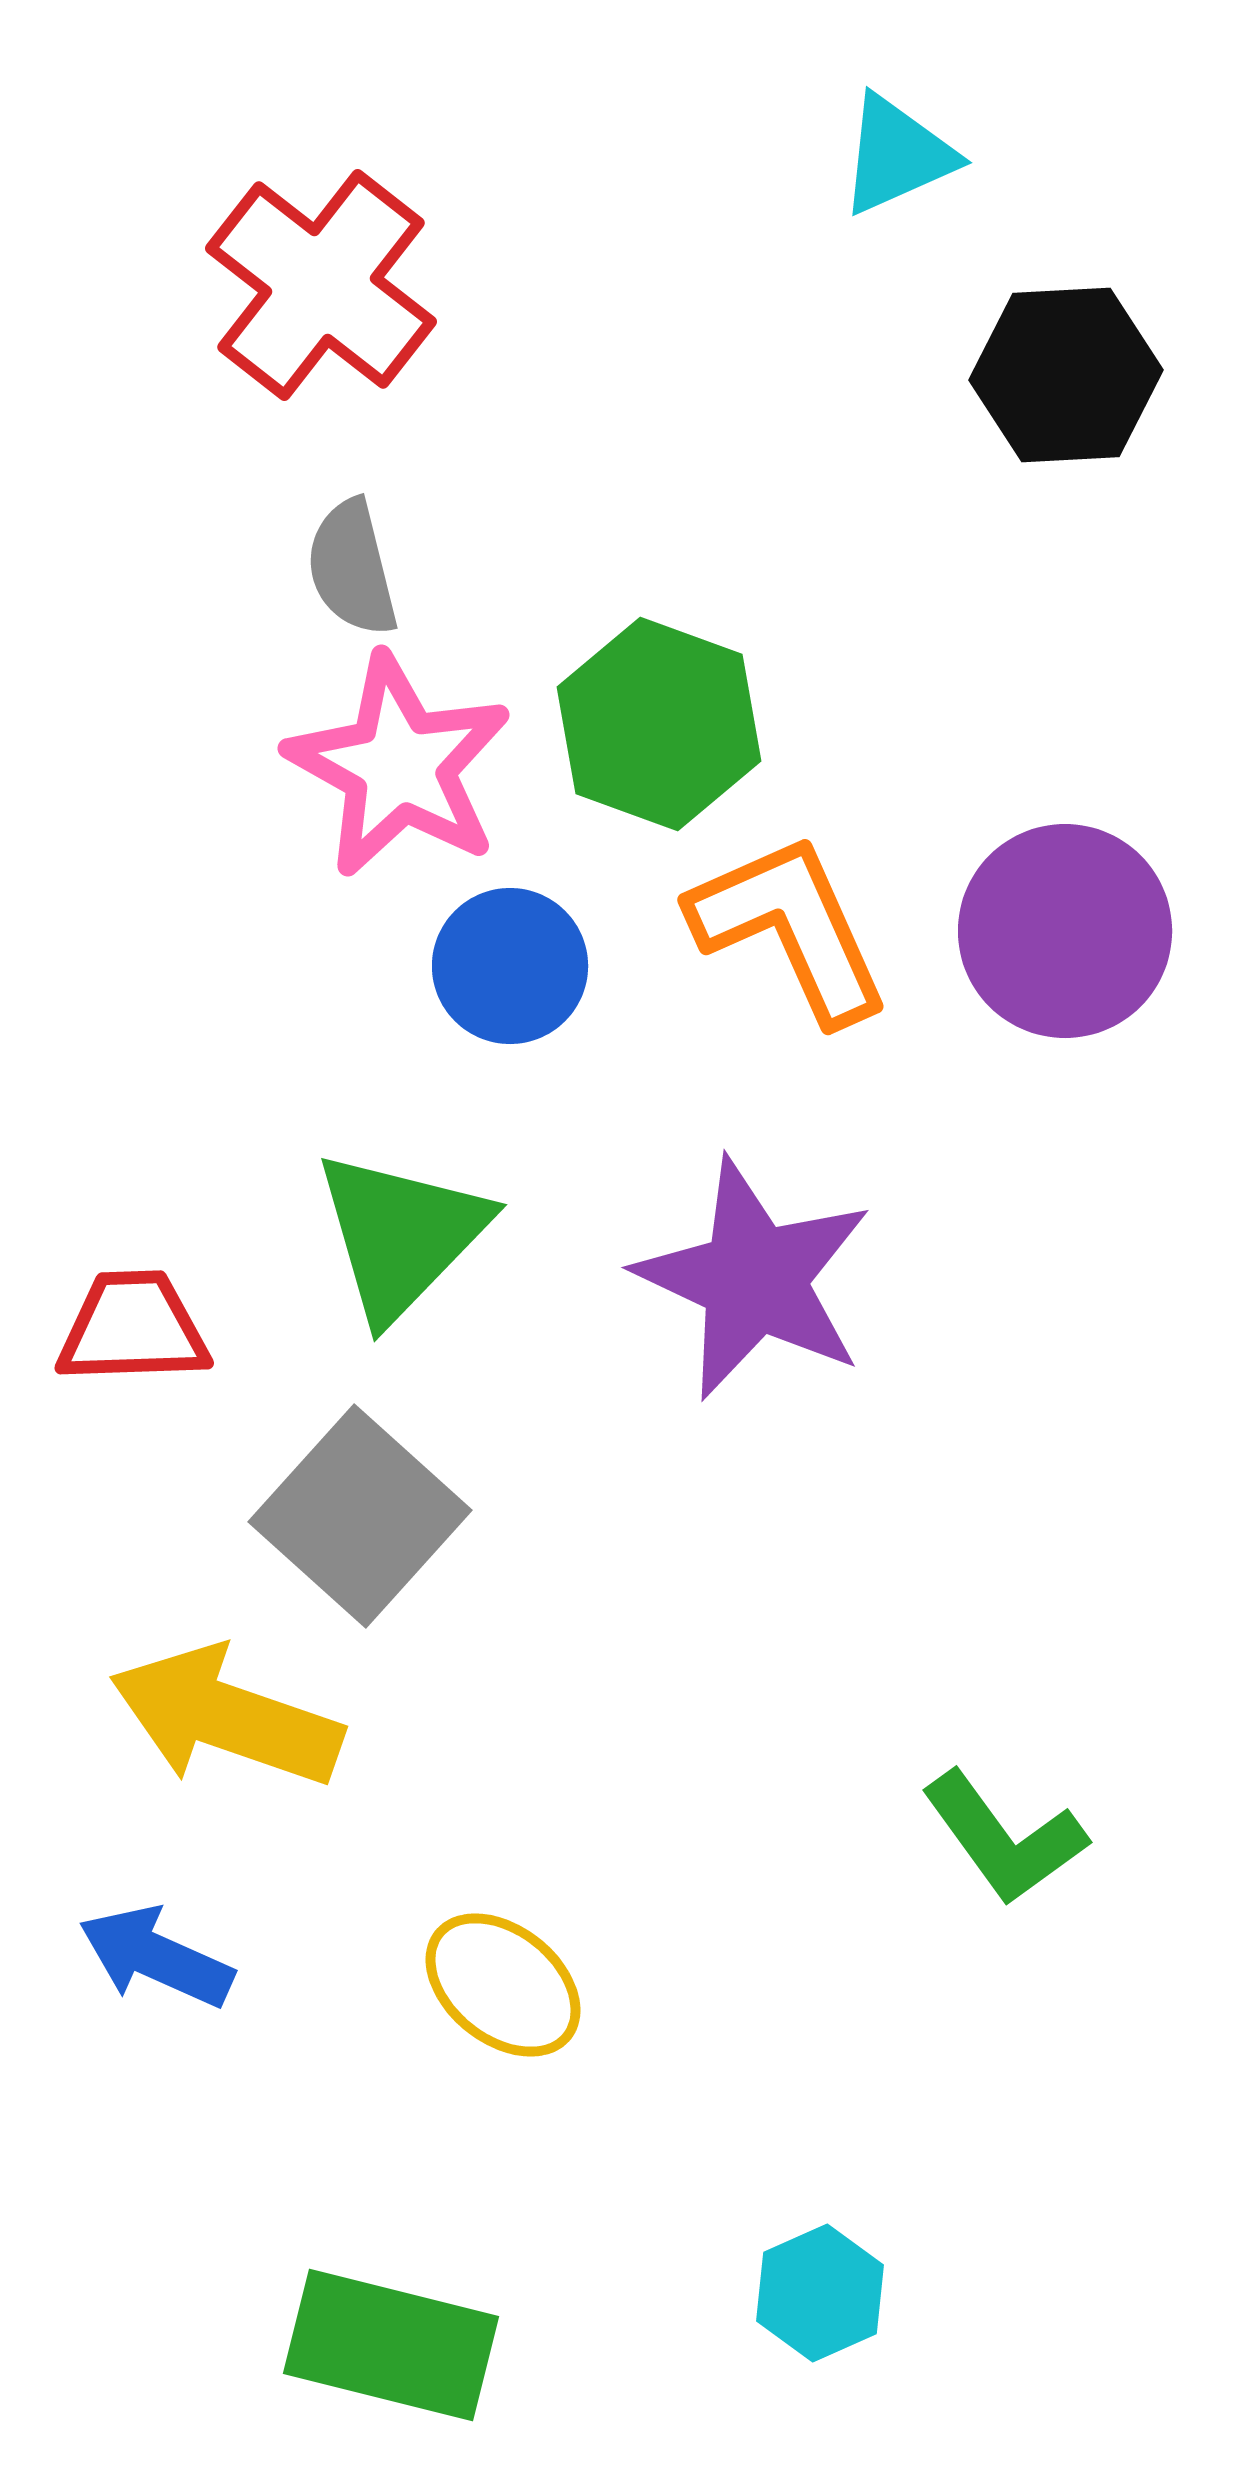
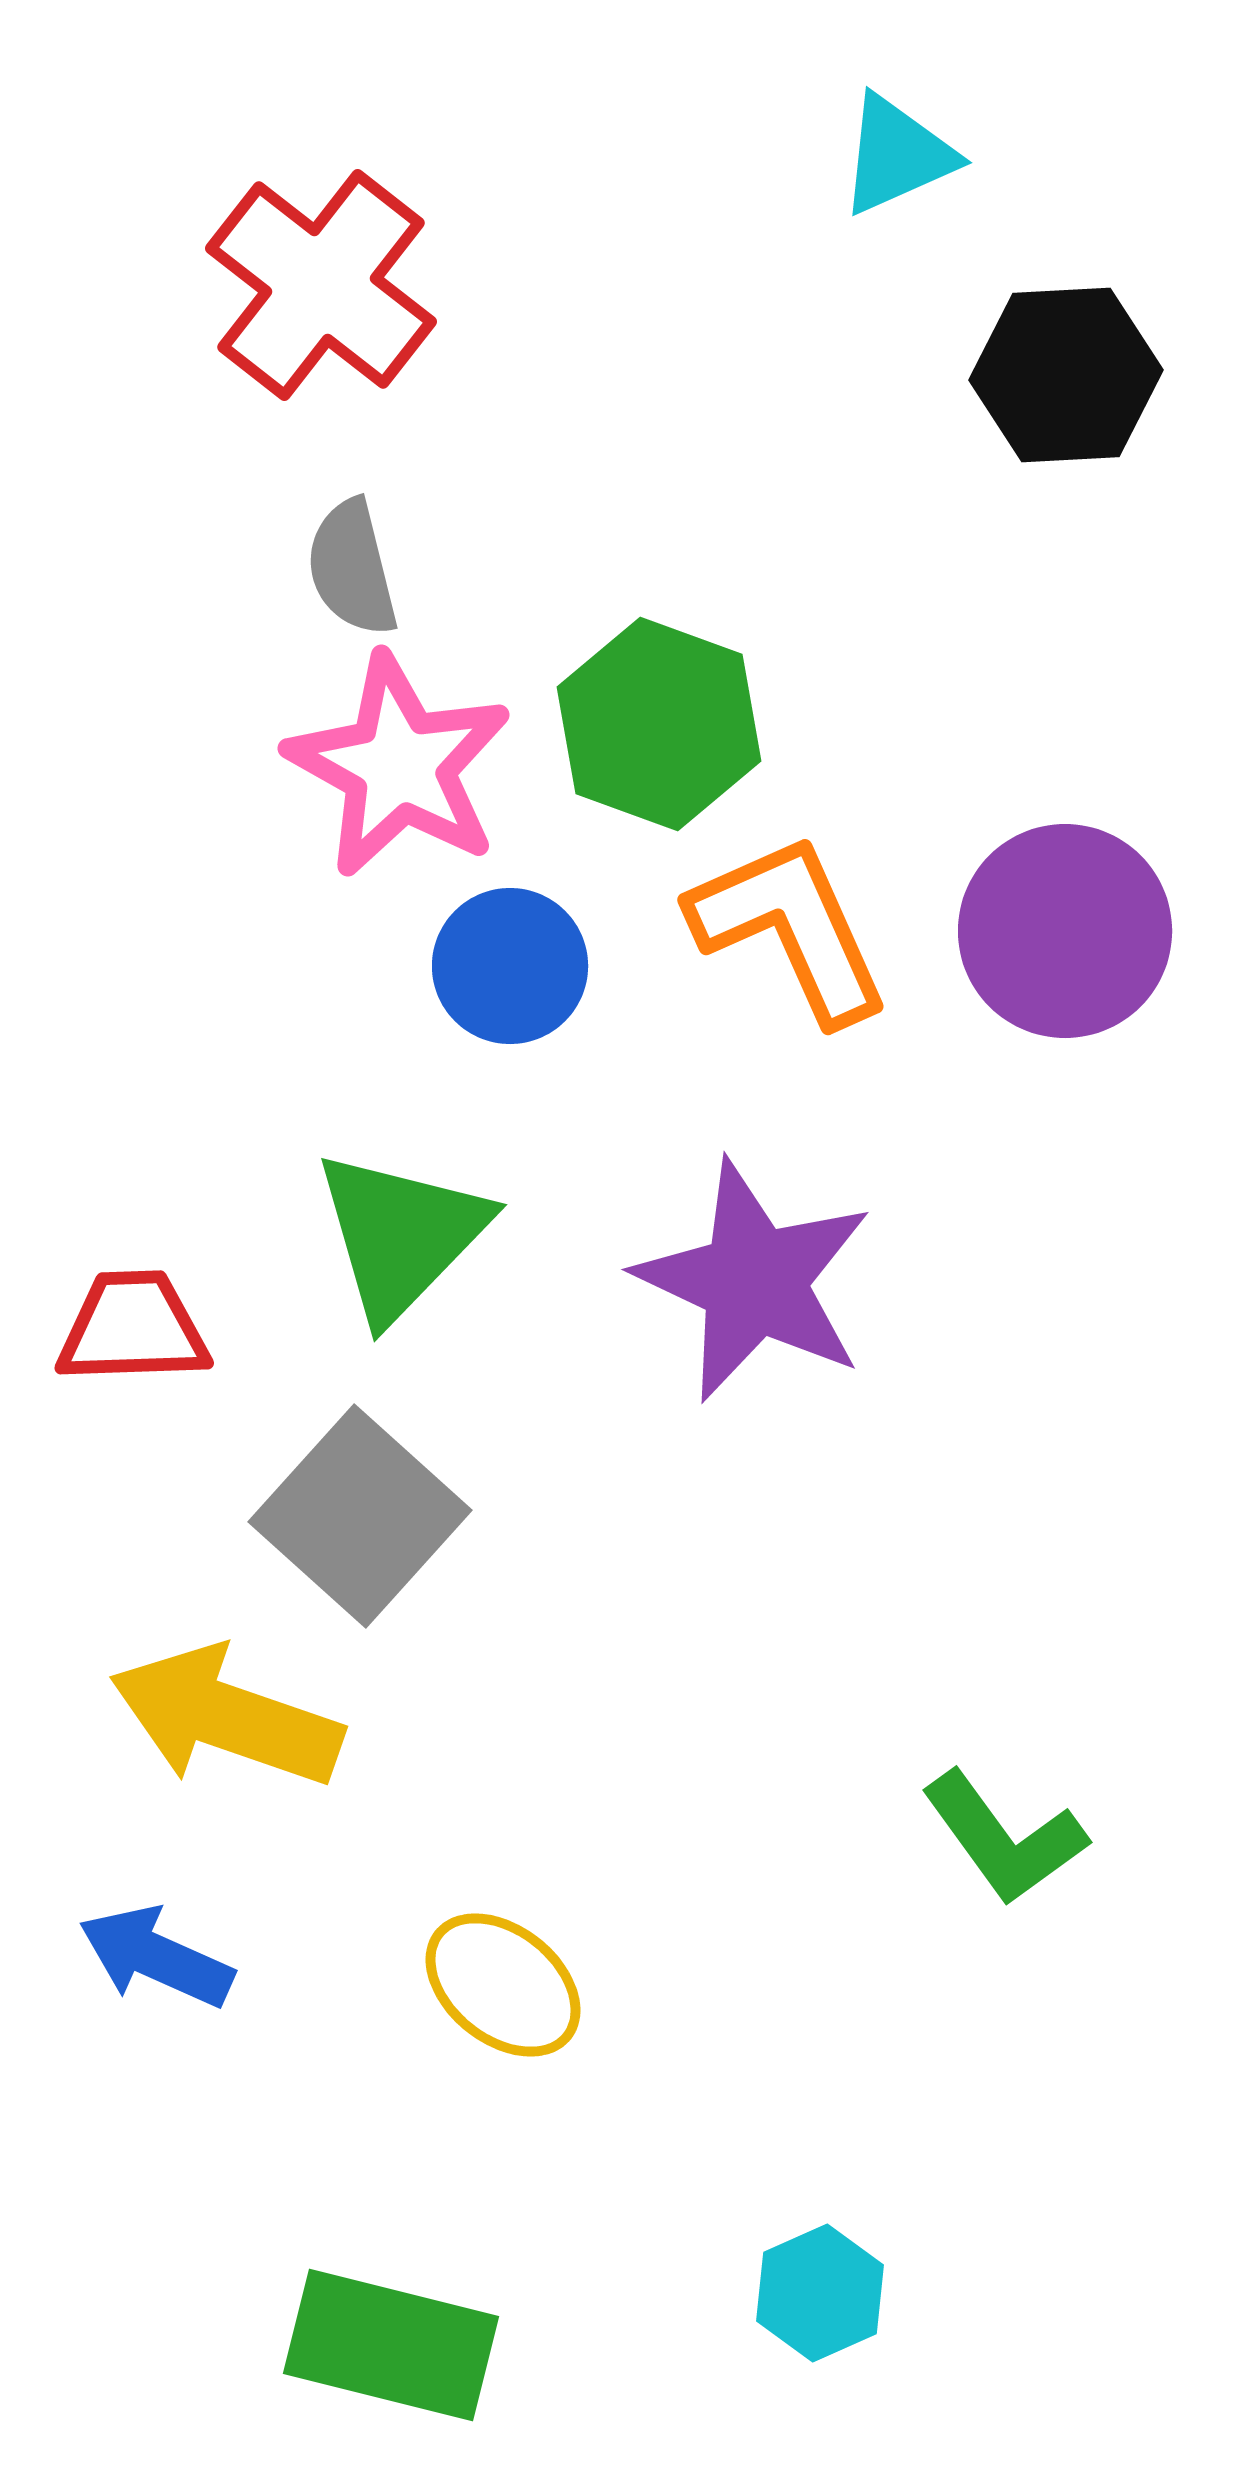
purple star: moved 2 px down
